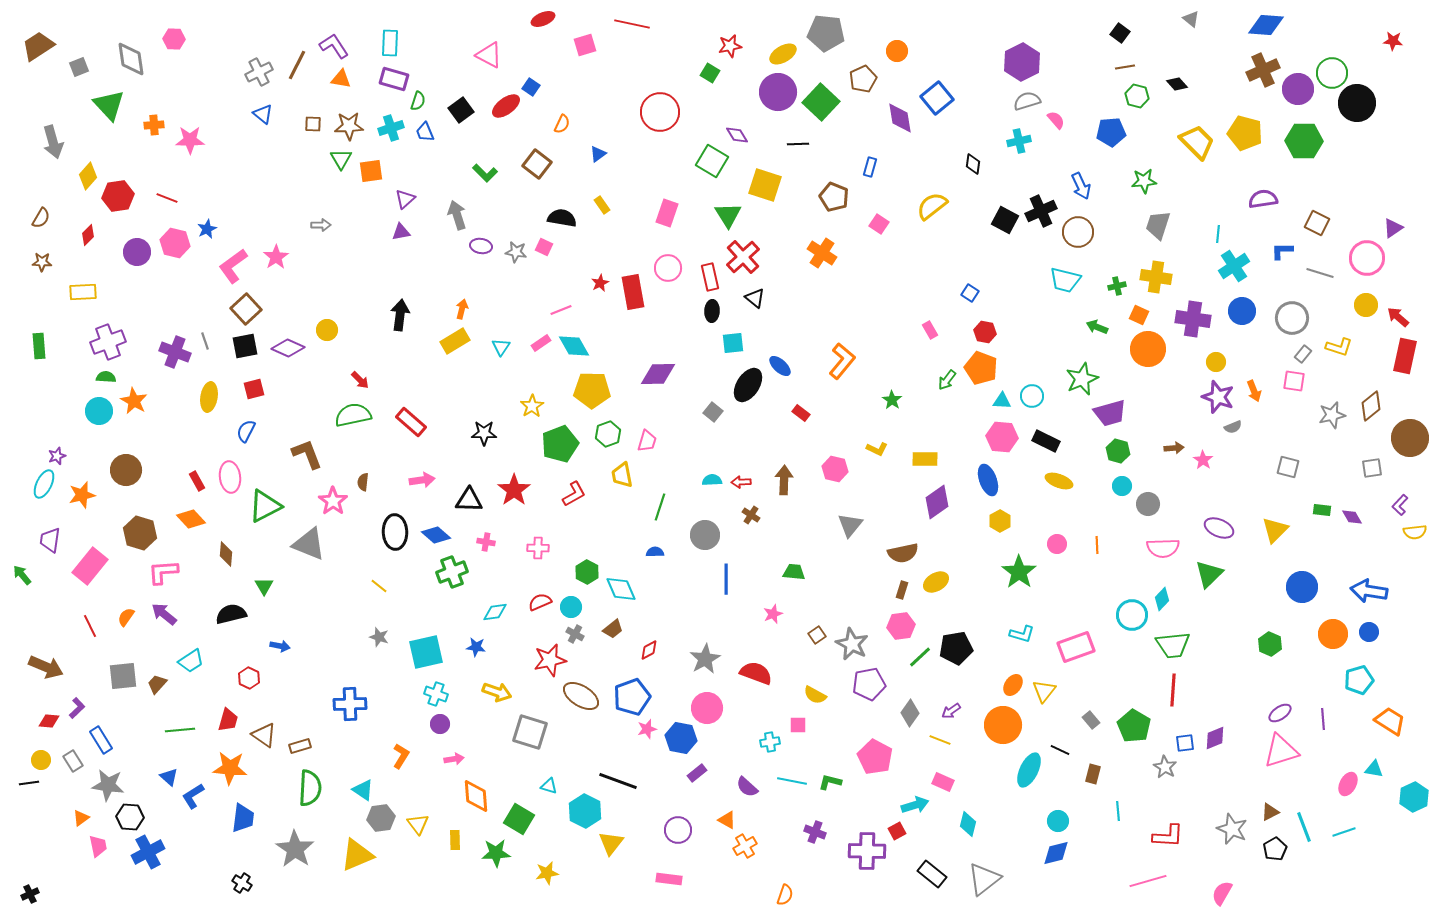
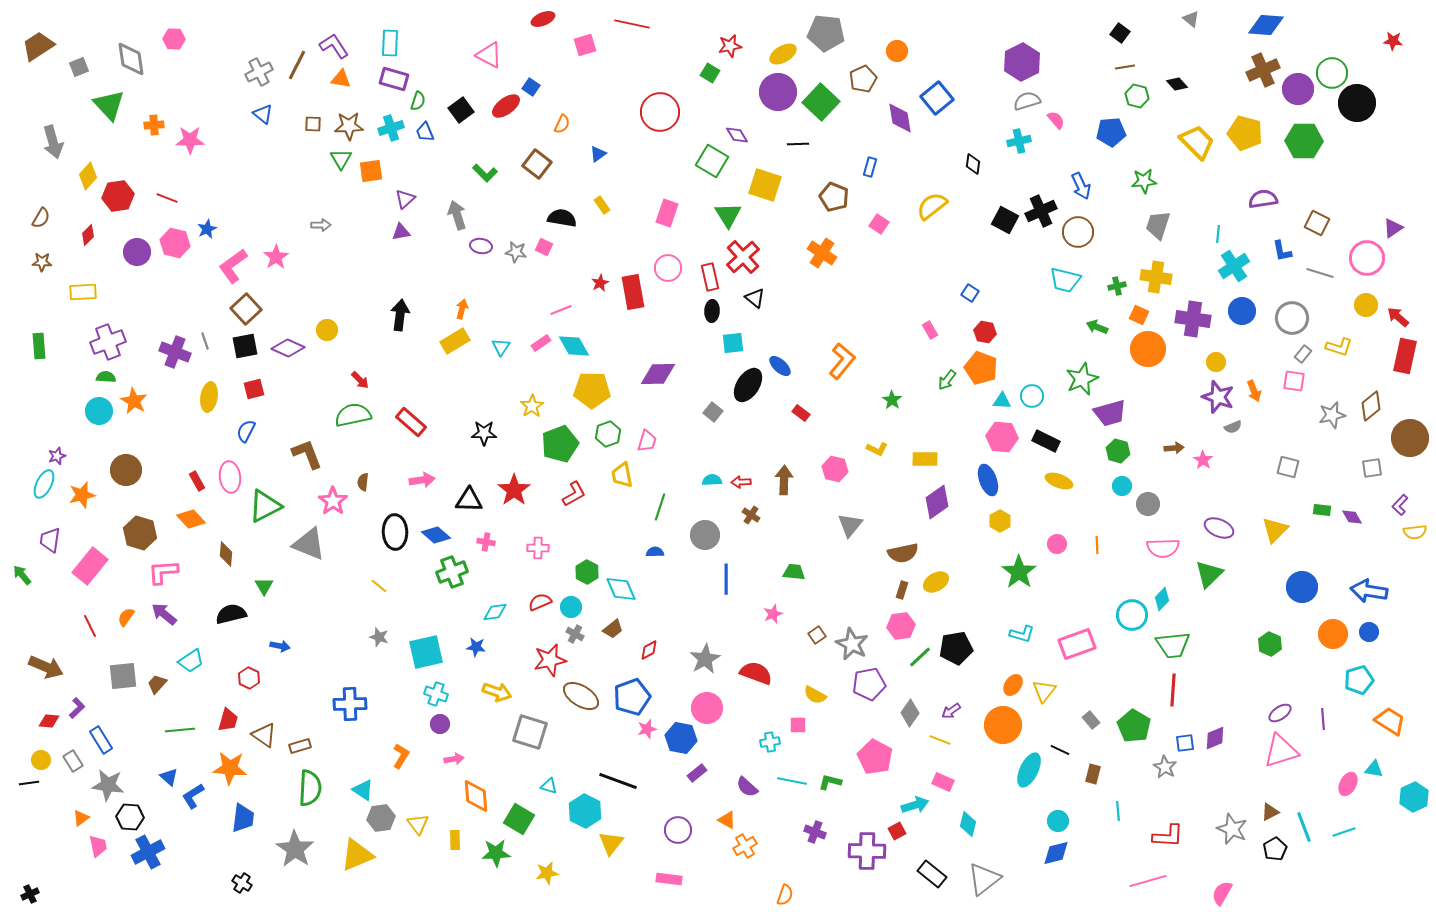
blue L-shape at (1282, 251): rotated 100 degrees counterclockwise
pink rectangle at (1076, 647): moved 1 px right, 3 px up
